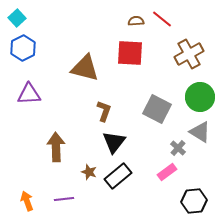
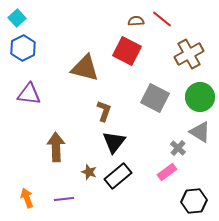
red square: moved 3 px left, 2 px up; rotated 24 degrees clockwise
purple triangle: rotated 10 degrees clockwise
gray square: moved 2 px left, 11 px up
orange arrow: moved 3 px up
